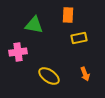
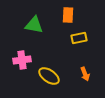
pink cross: moved 4 px right, 8 px down
